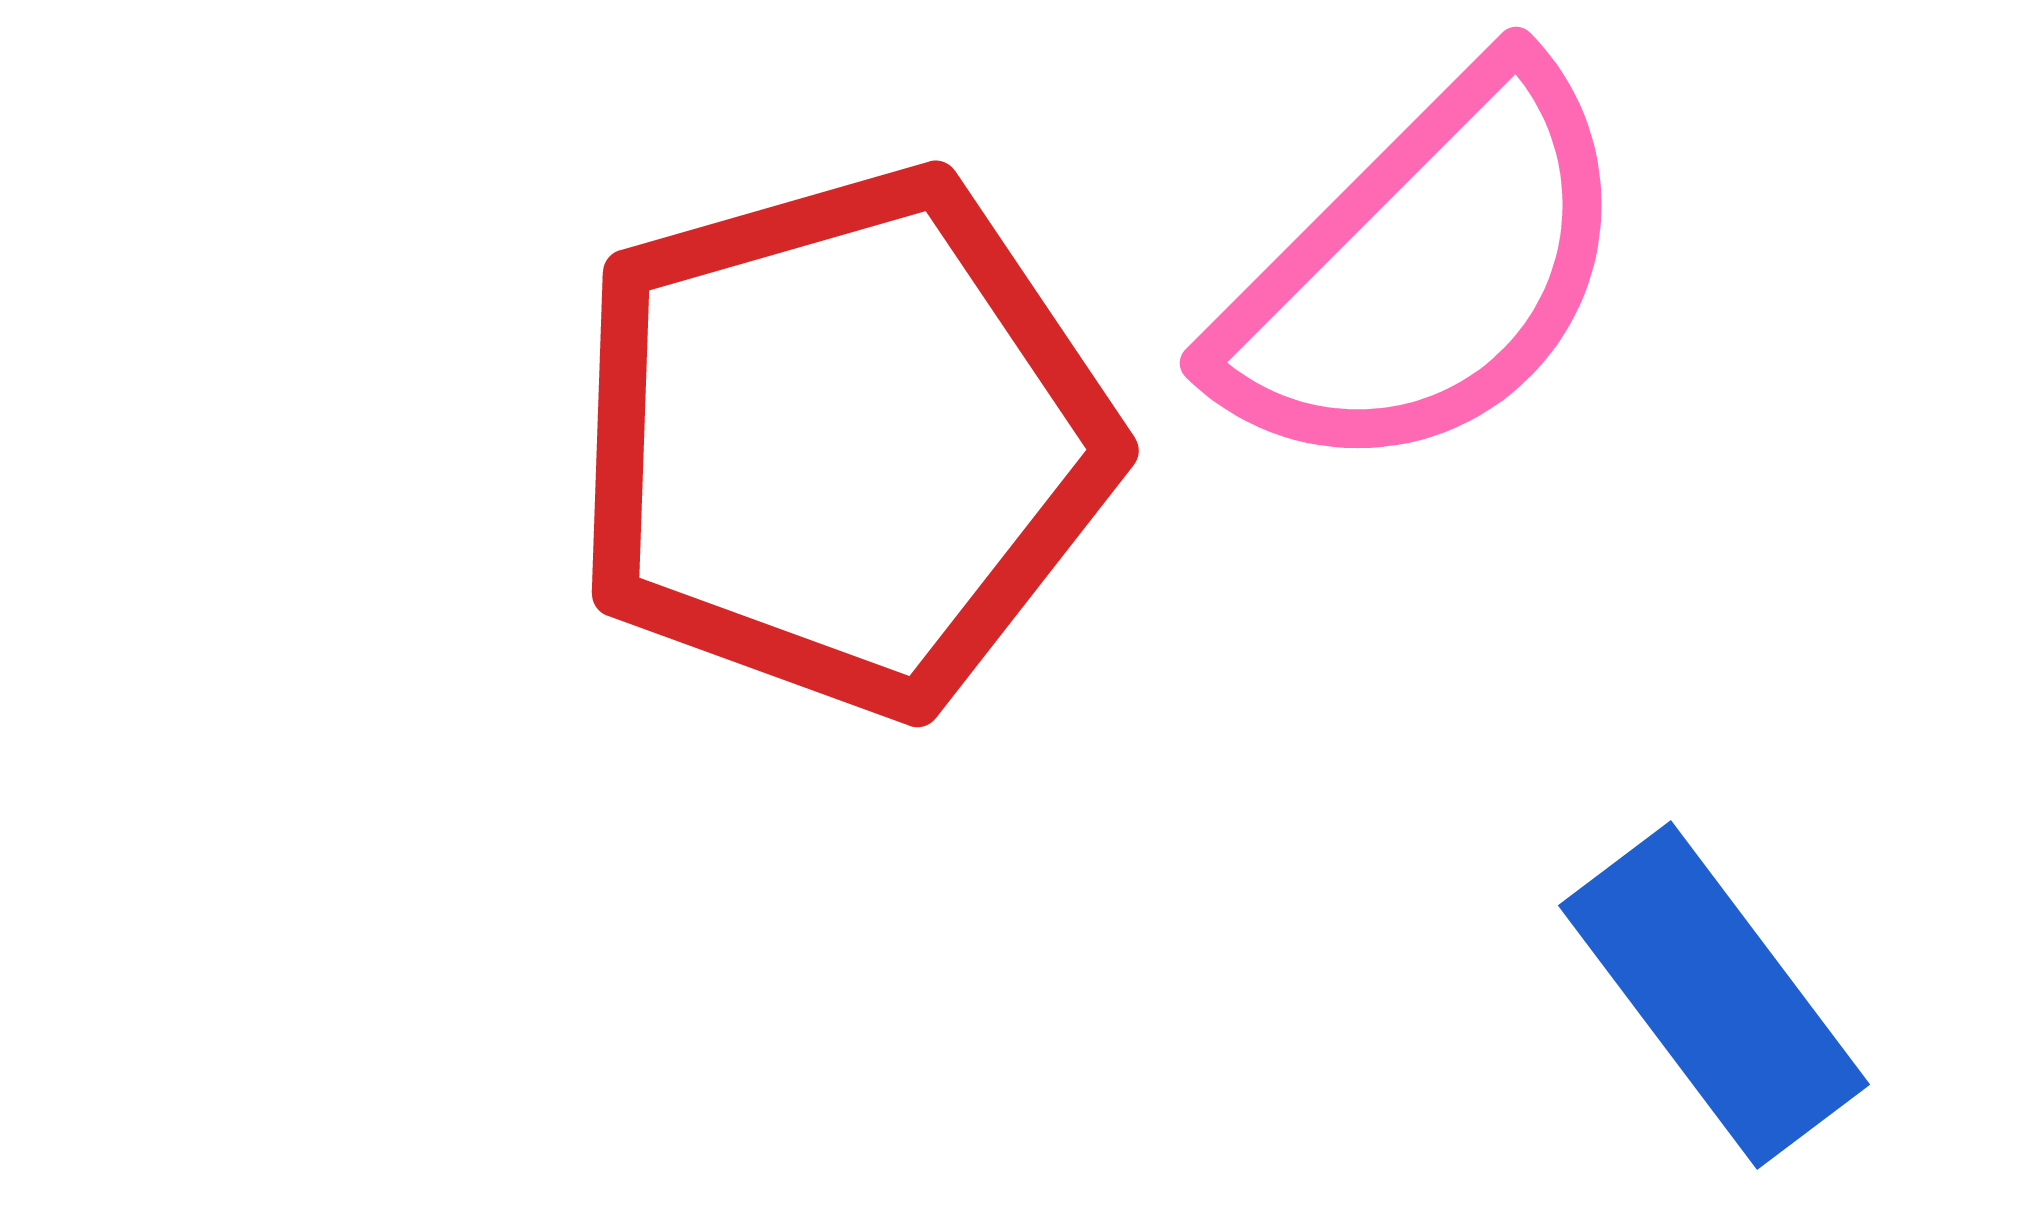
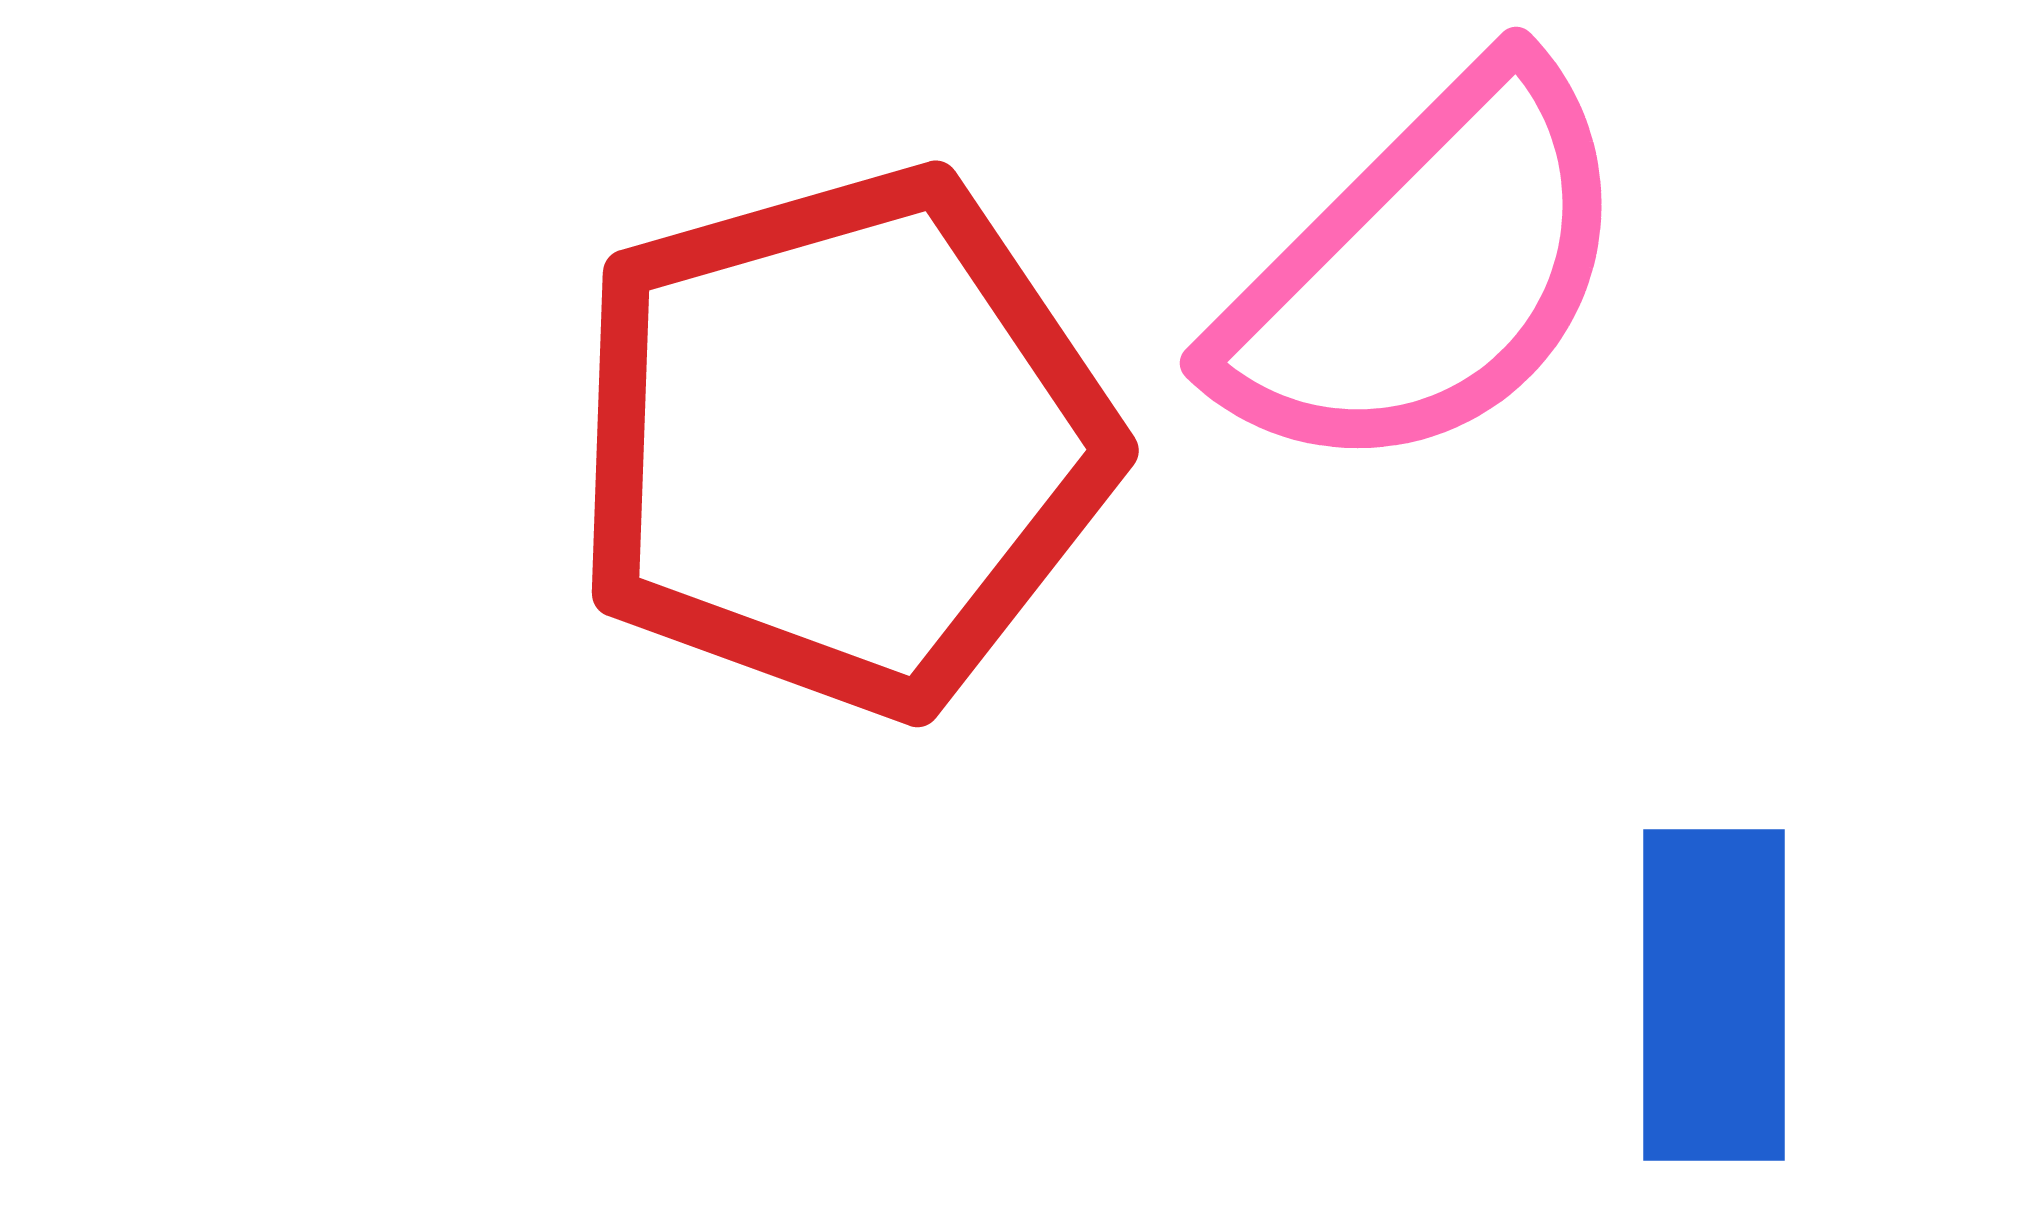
blue rectangle: rotated 37 degrees clockwise
